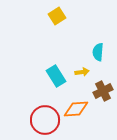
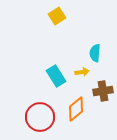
cyan semicircle: moved 3 px left, 1 px down
brown cross: rotated 18 degrees clockwise
orange diamond: rotated 35 degrees counterclockwise
red circle: moved 5 px left, 3 px up
